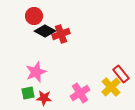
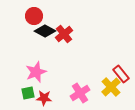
red cross: moved 3 px right; rotated 18 degrees counterclockwise
